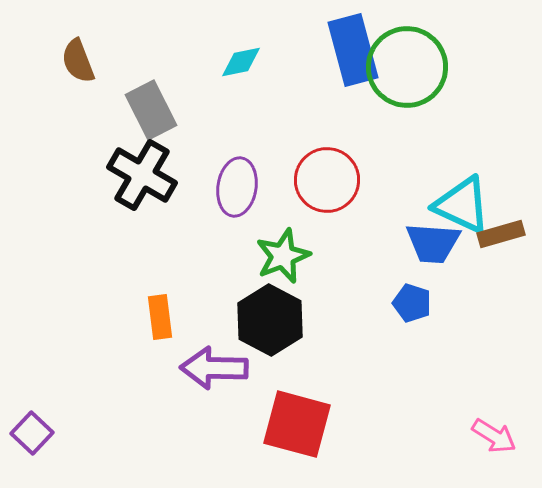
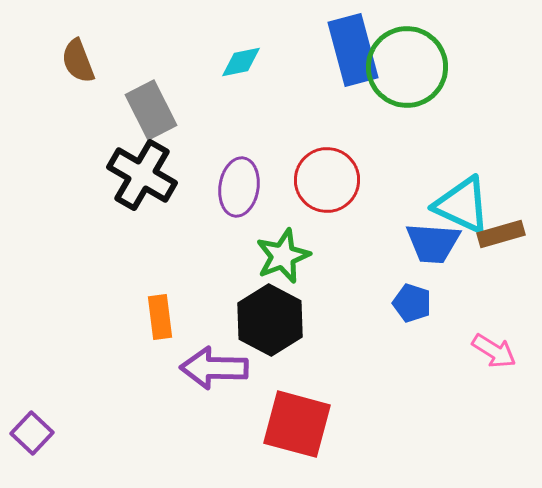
purple ellipse: moved 2 px right
pink arrow: moved 85 px up
